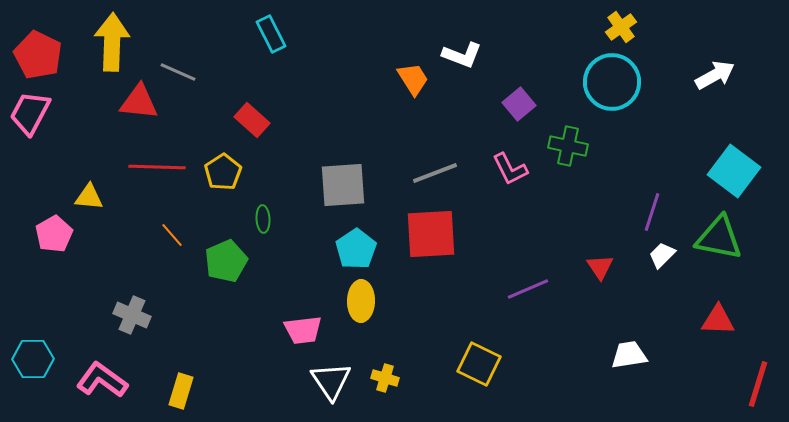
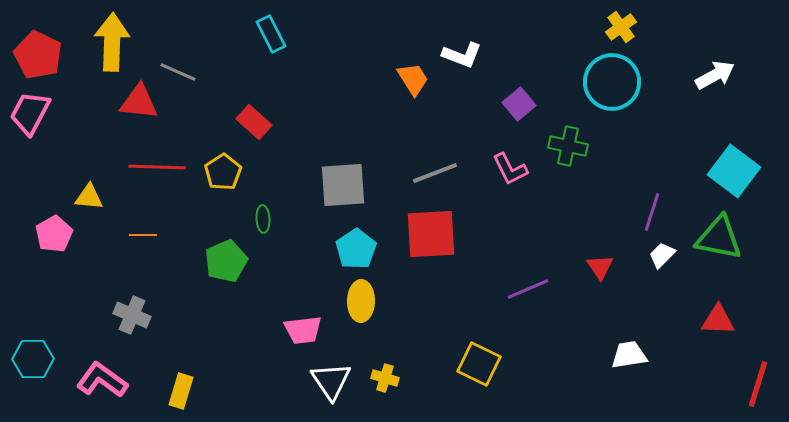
red rectangle at (252, 120): moved 2 px right, 2 px down
orange line at (172, 235): moved 29 px left; rotated 48 degrees counterclockwise
